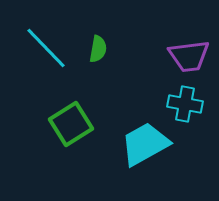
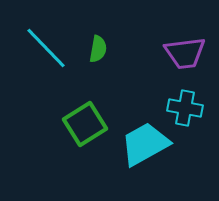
purple trapezoid: moved 4 px left, 3 px up
cyan cross: moved 4 px down
green square: moved 14 px right
